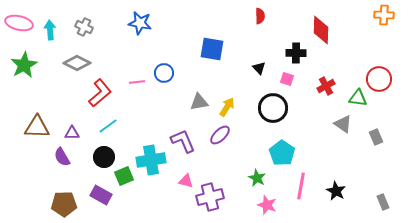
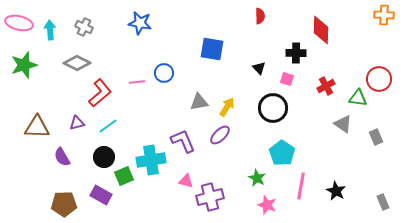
green star at (24, 65): rotated 12 degrees clockwise
purple triangle at (72, 133): moved 5 px right, 10 px up; rotated 14 degrees counterclockwise
